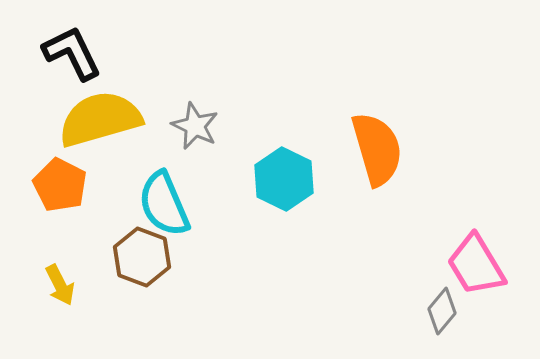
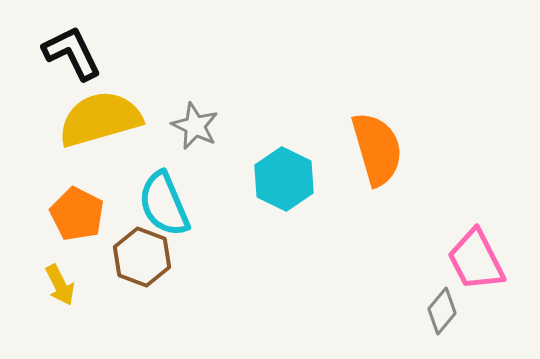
orange pentagon: moved 17 px right, 29 px down
pink trapezoid: moved 5 px up; rotated 4 degrees clockwise
